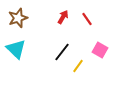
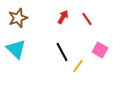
black line: rotated 66 degrees counterclockwise
